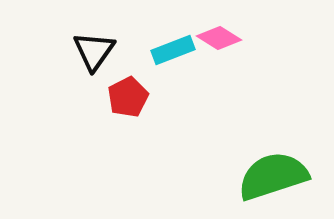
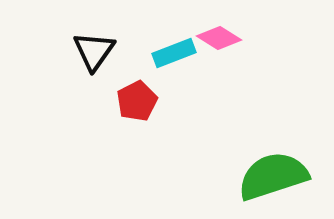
cyan rectangle: moved 1 px right, 3 px down
red pentagon: moved 9 px right, 4 px down
